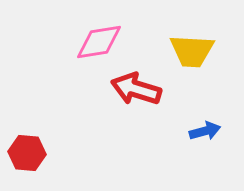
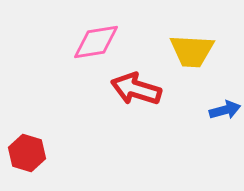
pink diamond: moved 3 px left
blue arrow: moved 20 px right, 21 px up
red hexagon: rotated 12 degrees clockwise
